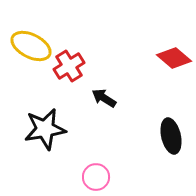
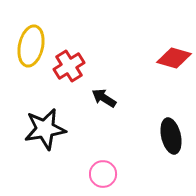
yellow ellipse: rotated 75 degrees clockwise
red diamond: rotated 24 degrees counterclockwise
pink circle: moved 7 px right, 3 px up
